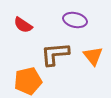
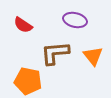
brown L-shape: moved 1 px up
orange pentagon: rotated 24 degrees clockwise
